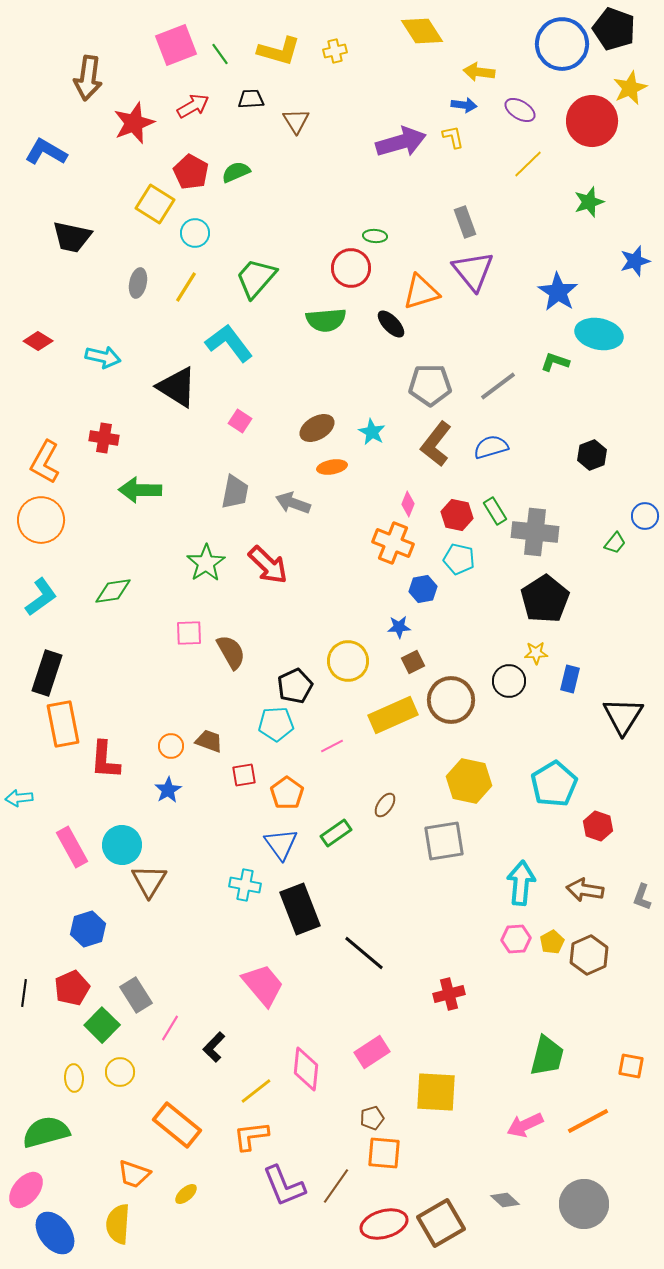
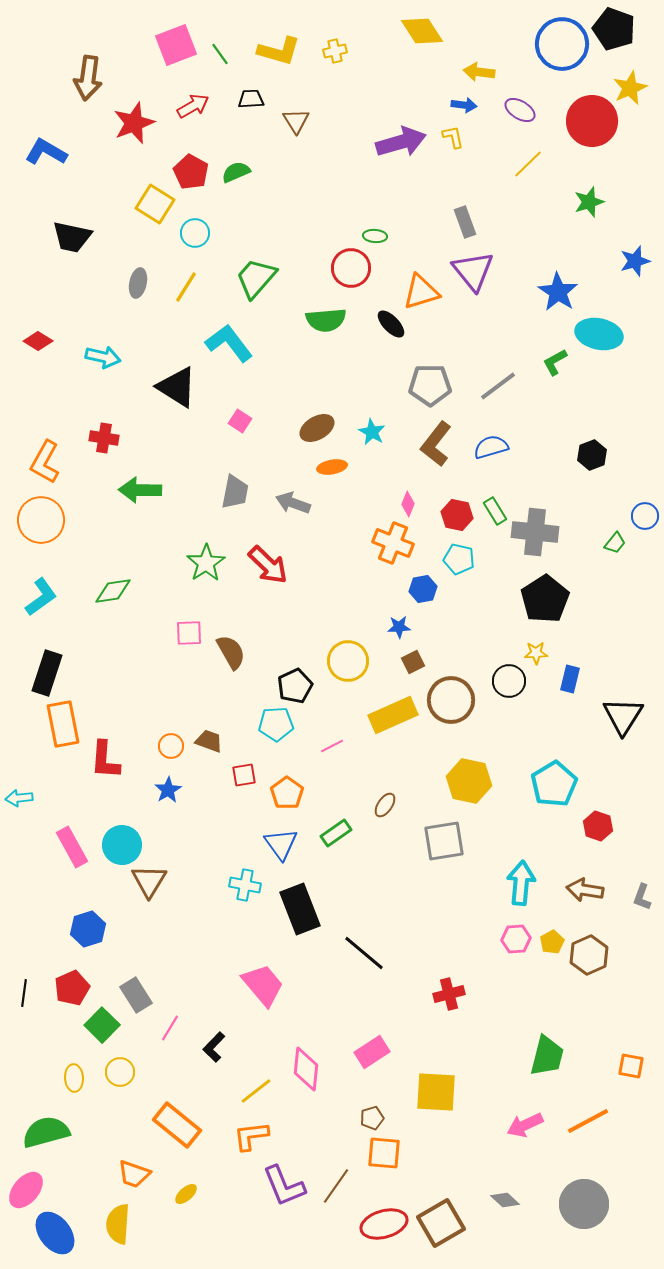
green L-shape at (555, 362): rotated 48 degrees counterclockwise
